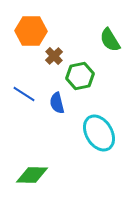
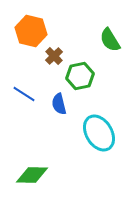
orange hexagon: rotated 12 degrees clockwise
blue semicircle: moved 2 px right, 1 px down
